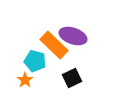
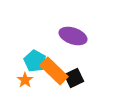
orange rectangle: moved 26 px down
cyan pentagon: rotated 15 degrees clockwise
black square: moved 2 px right
